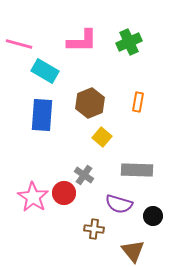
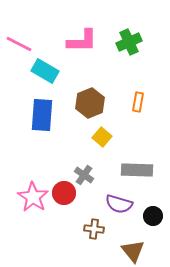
pink line: rotated 12 degrees clockwise
